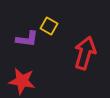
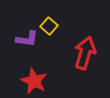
yellow square: rotated 12 degrees clockwise
red star: moved 12 px right; rotated 16 degrees clockwise
